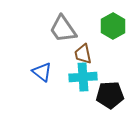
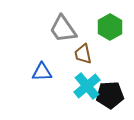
green hexagon: moved 3 px left, 1 px down
blue triangle: rotated 40 degrees counterclockwise
cyan cross: moved 4 px right, 9 px down; rotated 36 degrees counterclockwise
